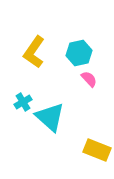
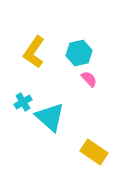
yellow rectangle: moved 3 px left, 2 px down; rotated 12 degrees clockwise
